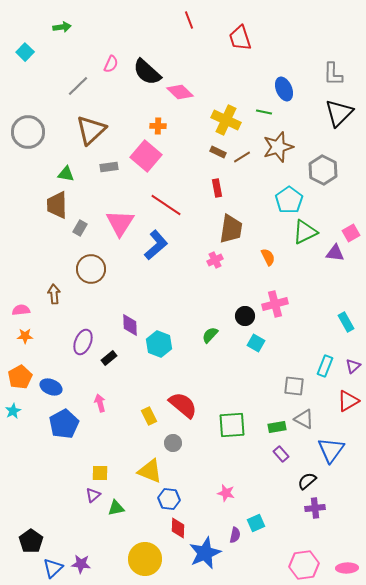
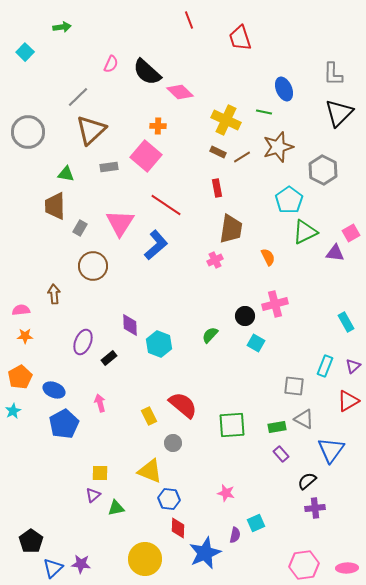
gray line at (78, 86): moved 11 px down
brown trapezoid at (57, 205): moved 2 px left, 1 px down
brown circle at (91, 269): moved 2 px right, 3 px up
blue ellipse at (51, 387): moved 3 px right, 3 px down
